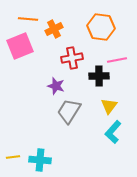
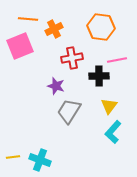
cyan cross: rotated 15 degrees clockwise
